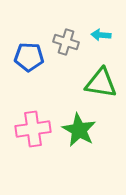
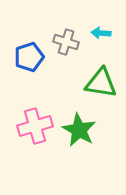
cyan arrow: moved 2 px up
blue pentagon: rotated 20 degrees counterclockwise
pink cross: moved 2 px right, 3 px up; rotated 8 degrees counterclockwise
